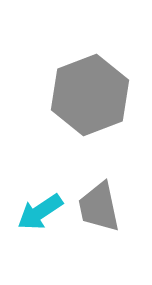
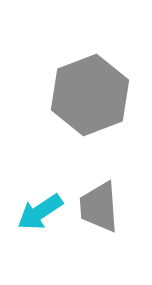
gray trapezoid: rotated 8 degrees clockwise
